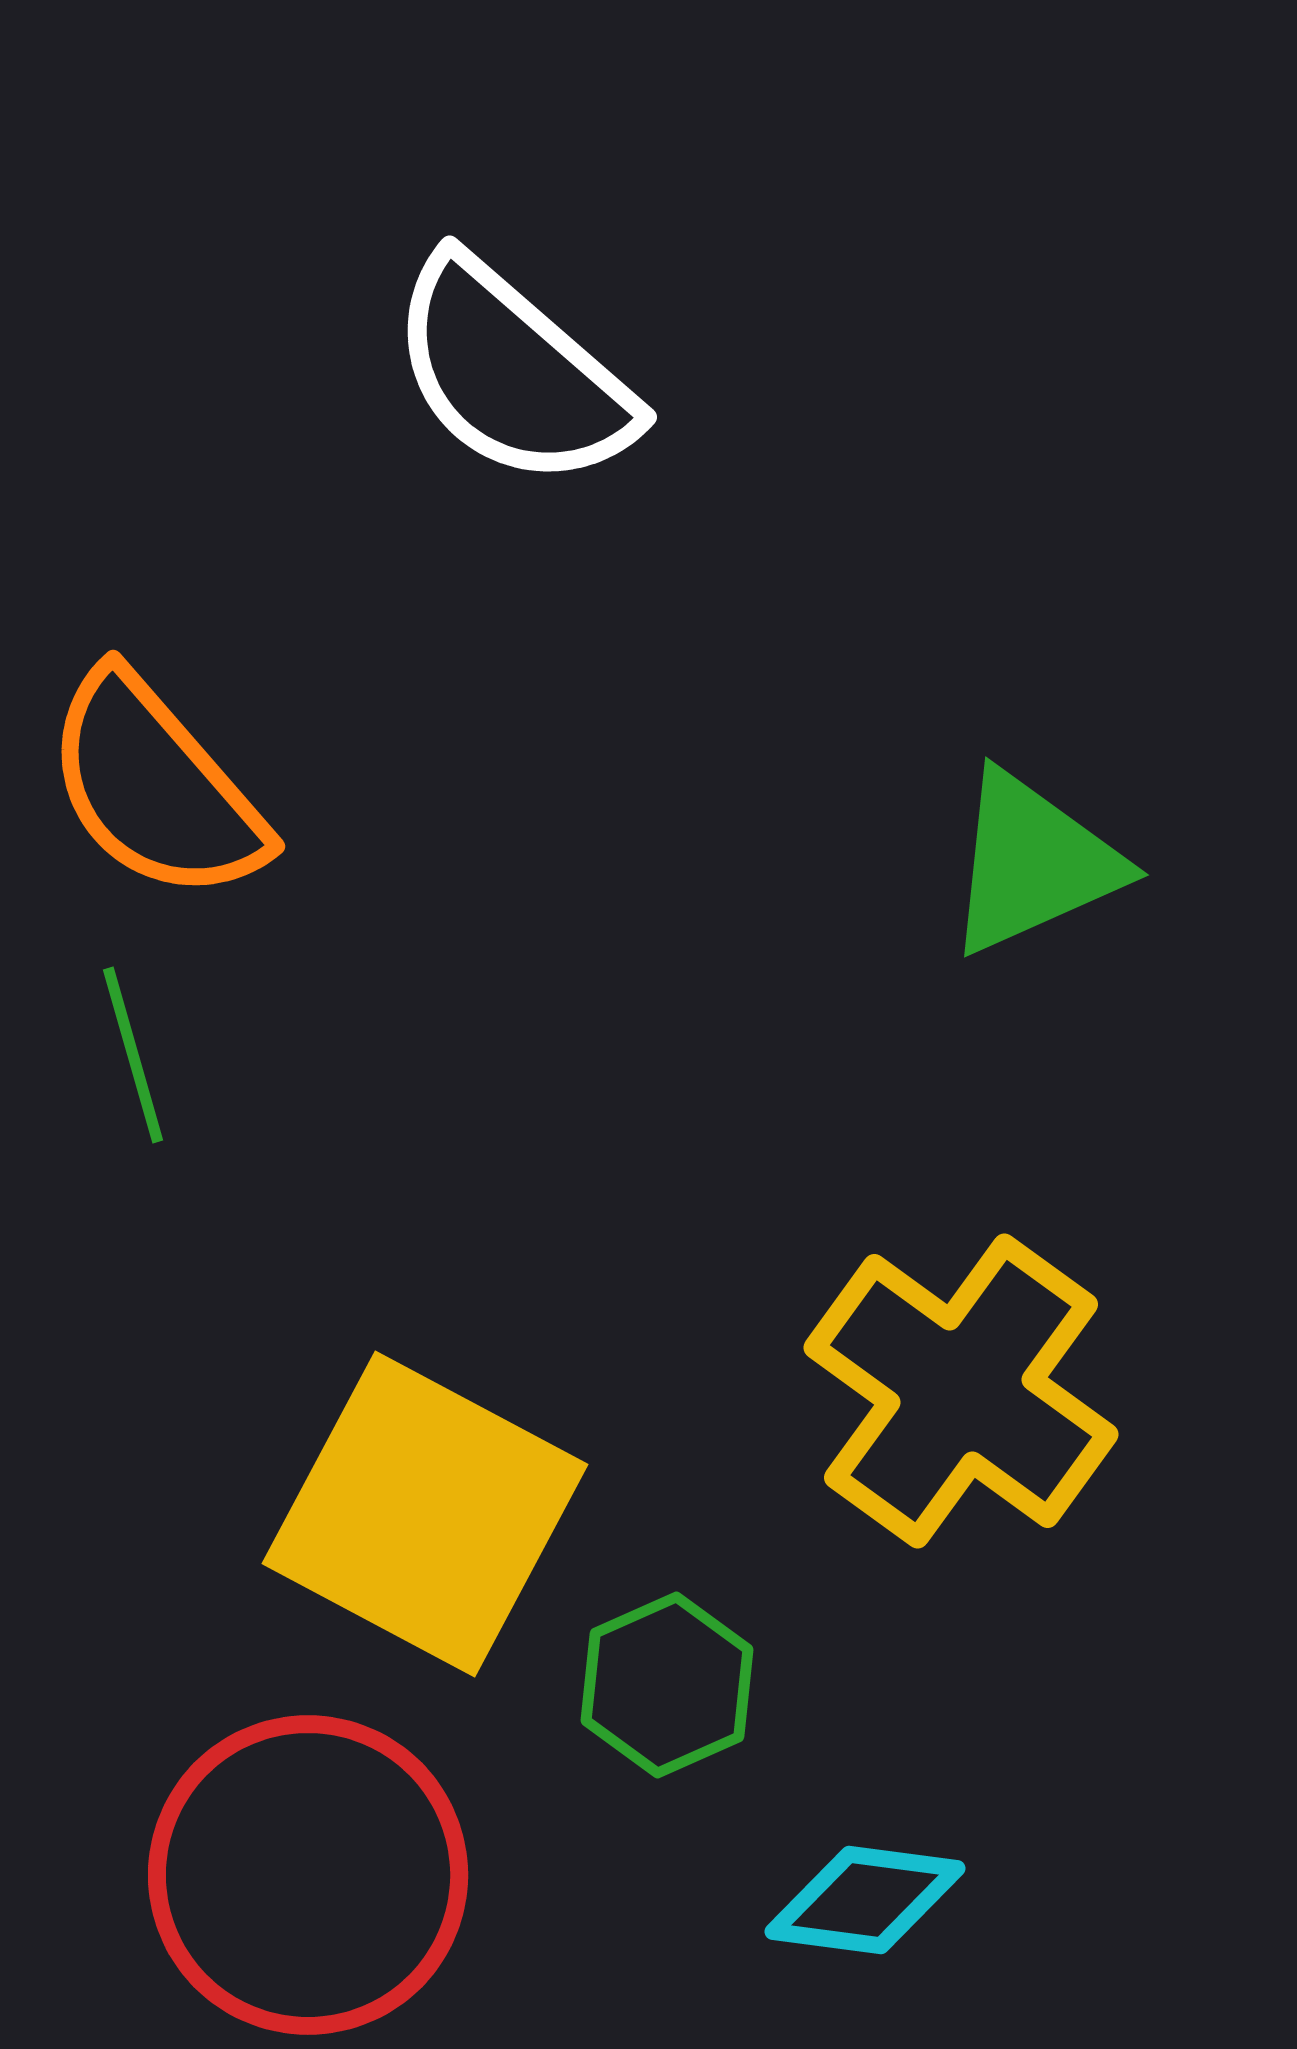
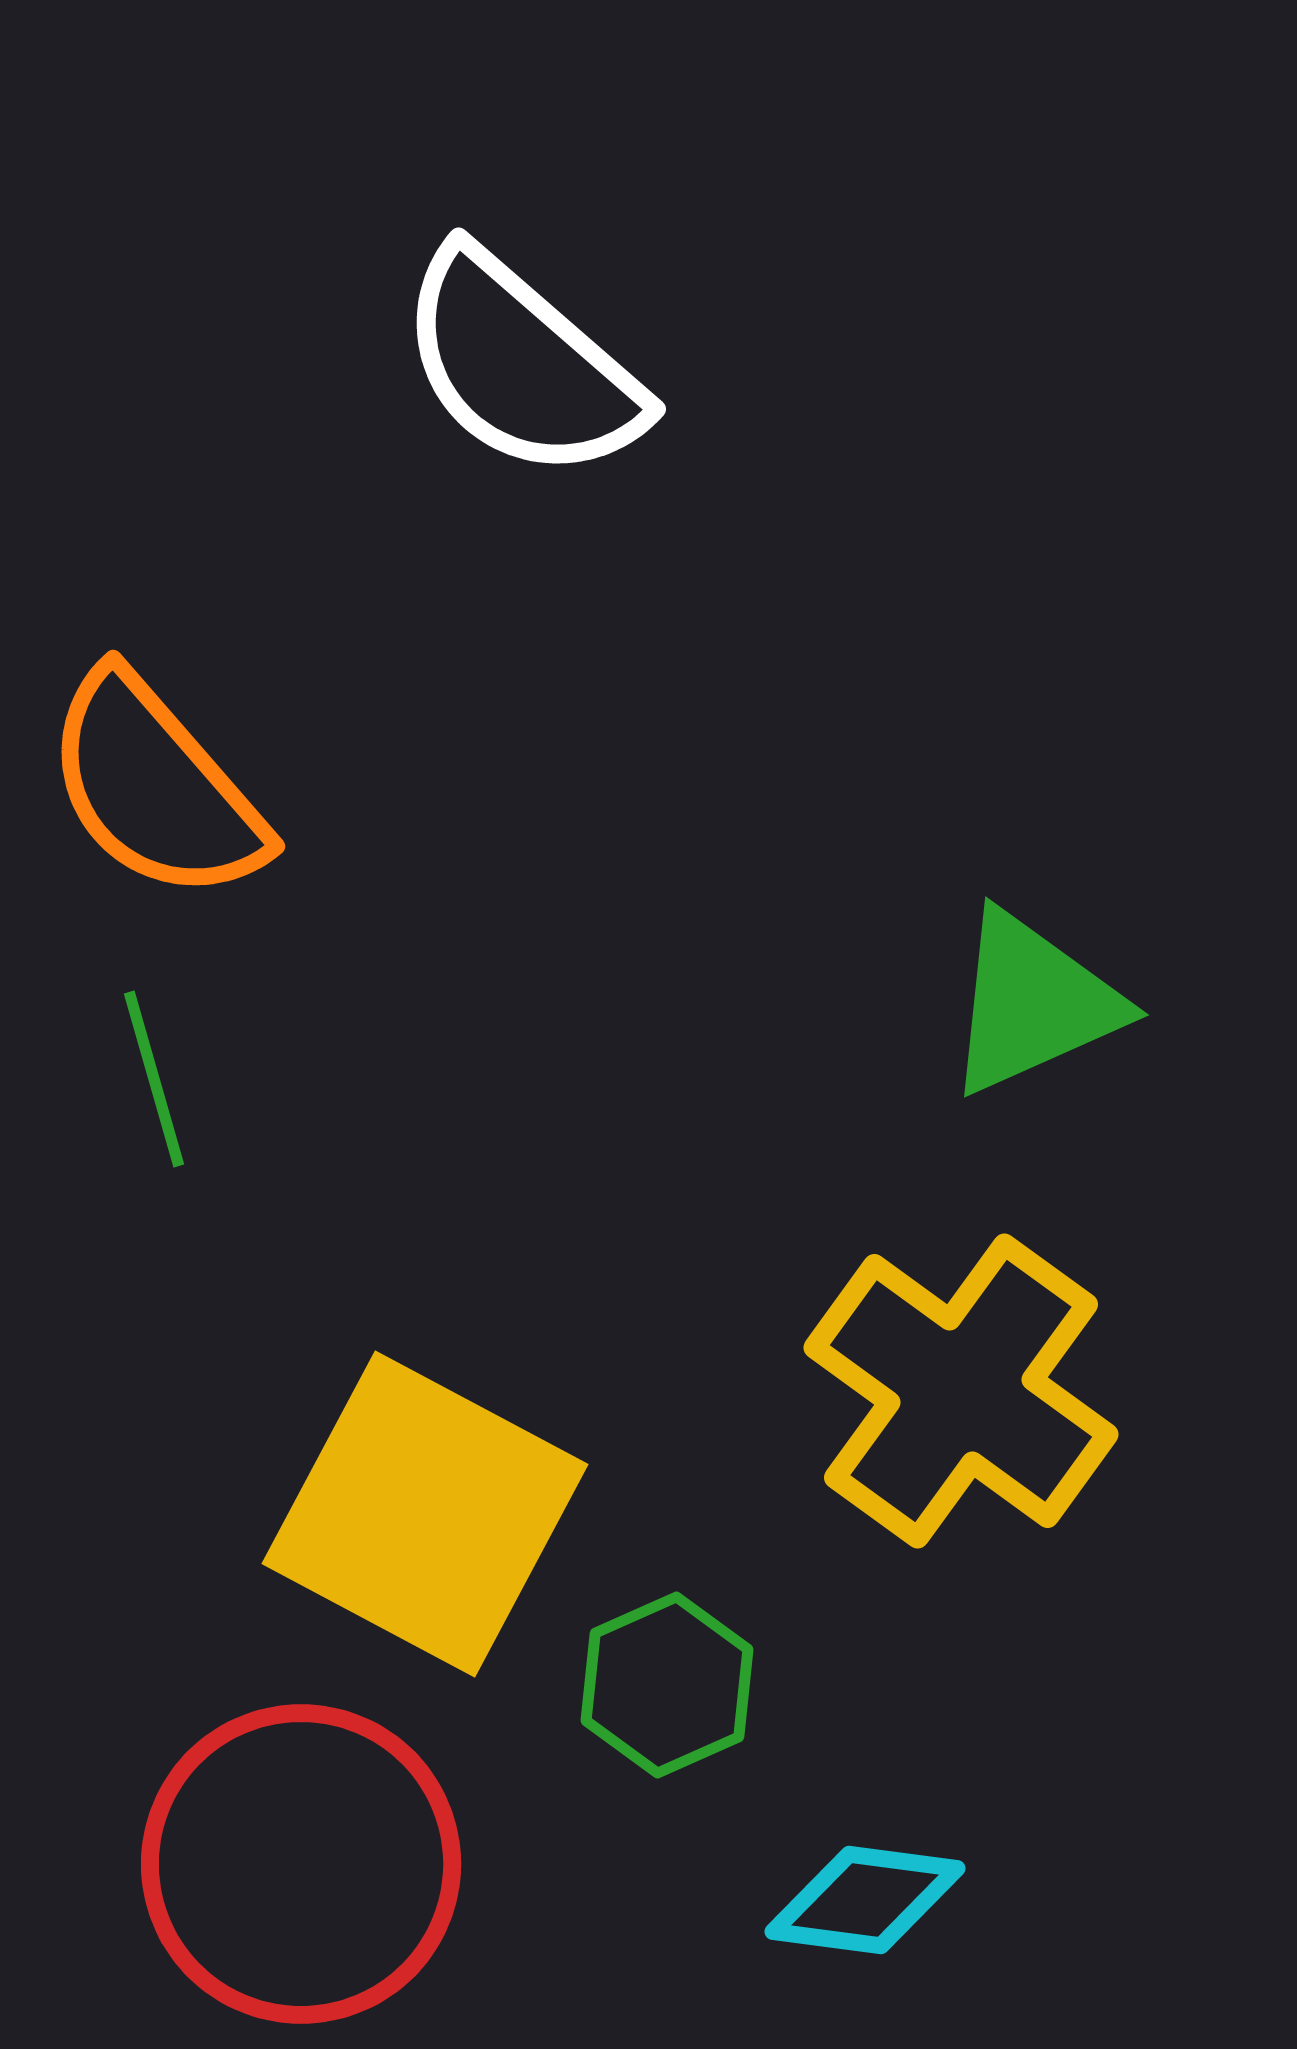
white semicircle: moved 9 px right, 8 px up
green triangle: moved 140 px down
green line: moved 21 px right, 24 px down
red circle: moved 7 px left, 11 px up
